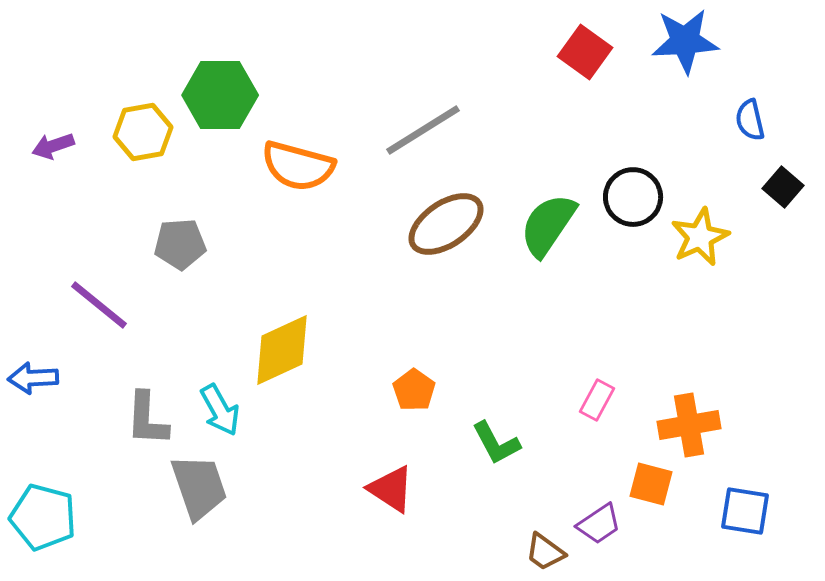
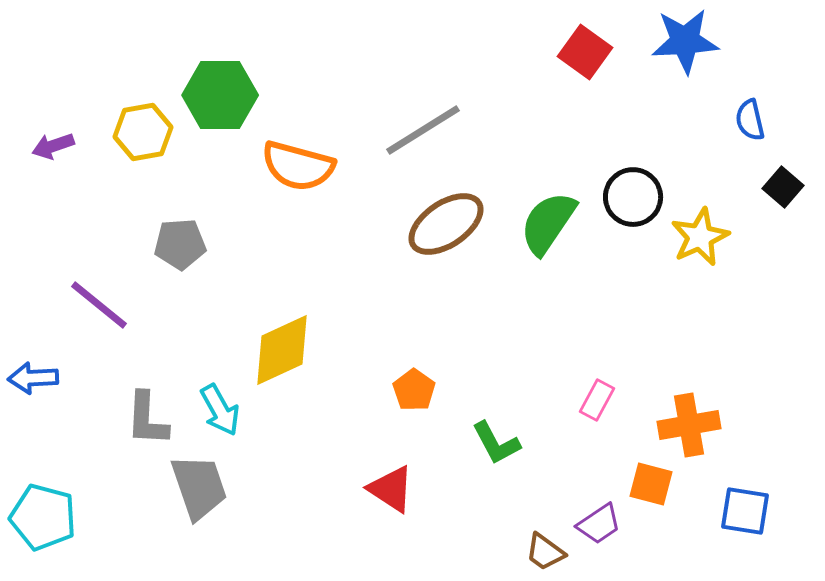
green semicircle: moved 2 px up
